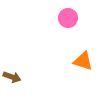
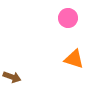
orange triangle: moved 9 px left, 2 px up
